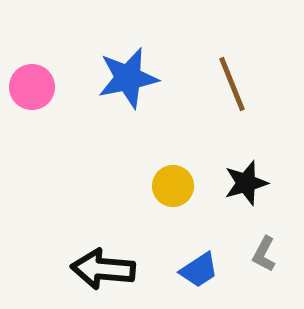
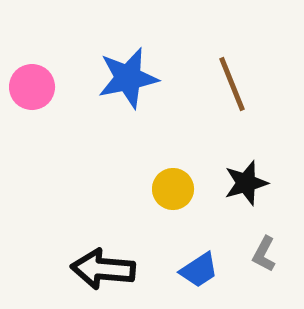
yellow circle: moved 3 px down
